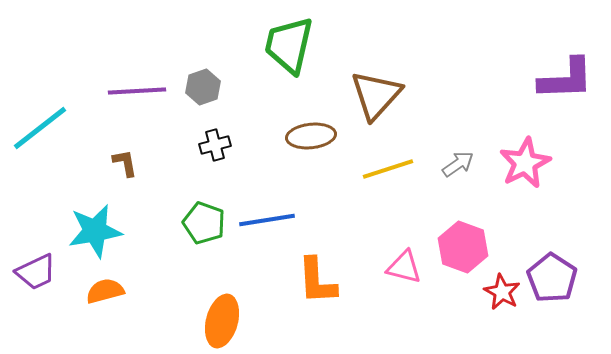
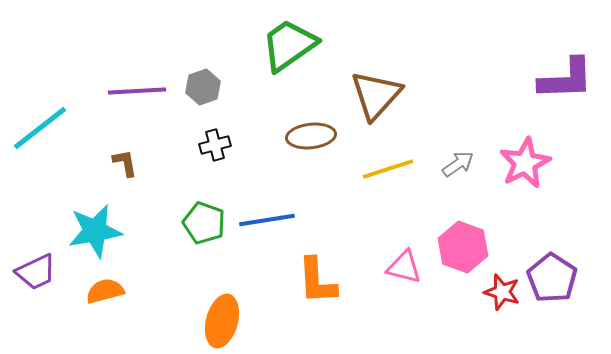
green trapezoid: rotated 42 degrees clockwise
red star: rotated 12 degrees counterclockwise
